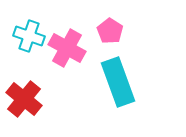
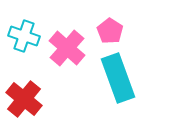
cyan cross: moved 5 px left
pink cross: rotated 12 degrees clockwise
cyan rectangle: moved 4 px up
